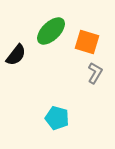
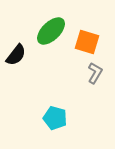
cyan pentagon: moved 2 px left
